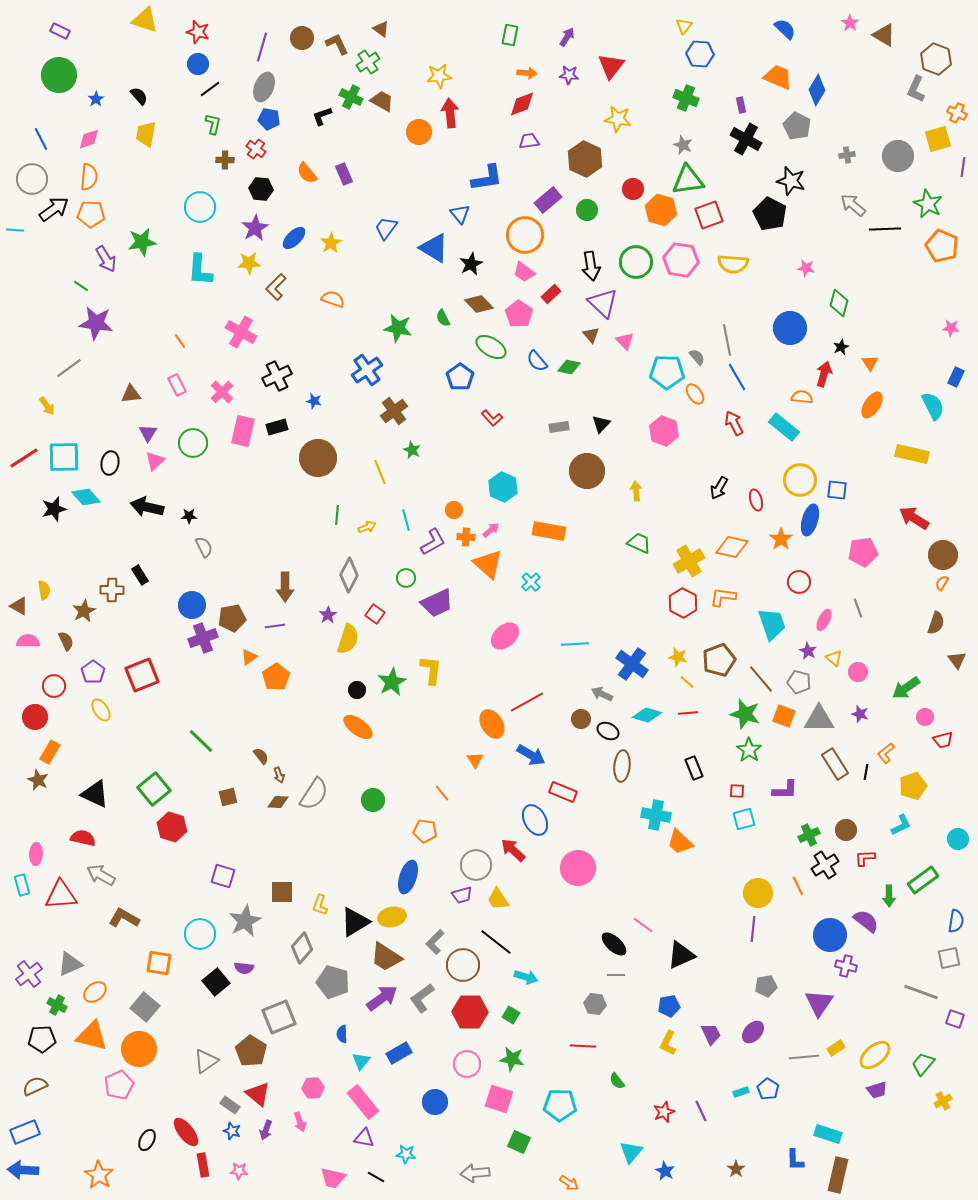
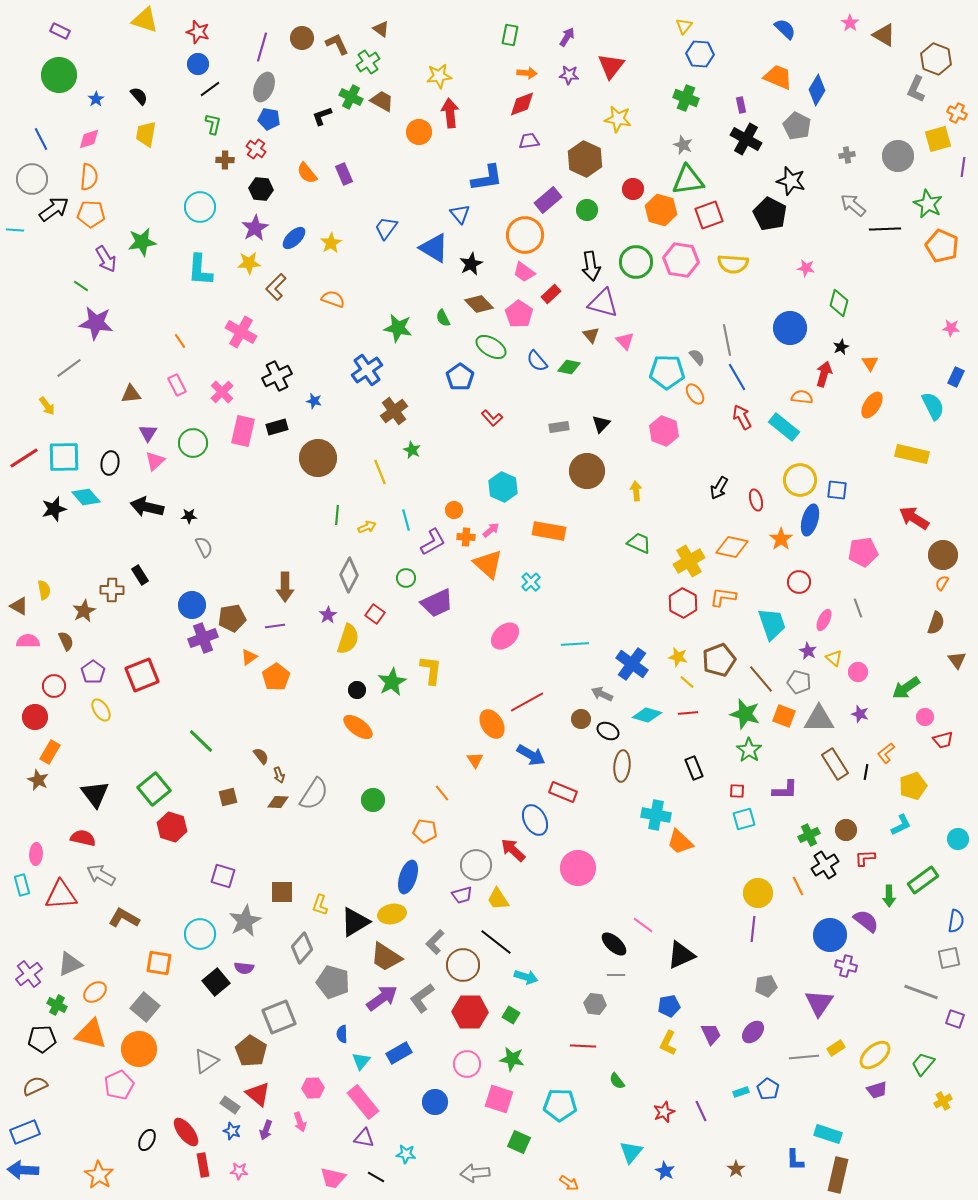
purple triangle at (603, 303): rotated 28 degrees counterclockwise
red arrow at (734, 423): moved 8 px right, 6 px up
black triangle at (95, 794): rotated 28 degrees clockwise
yellow ellipse at (392, 917): moved 3 px up
orange triangle at (92, 1036): moved 1 px left, 2 px up
